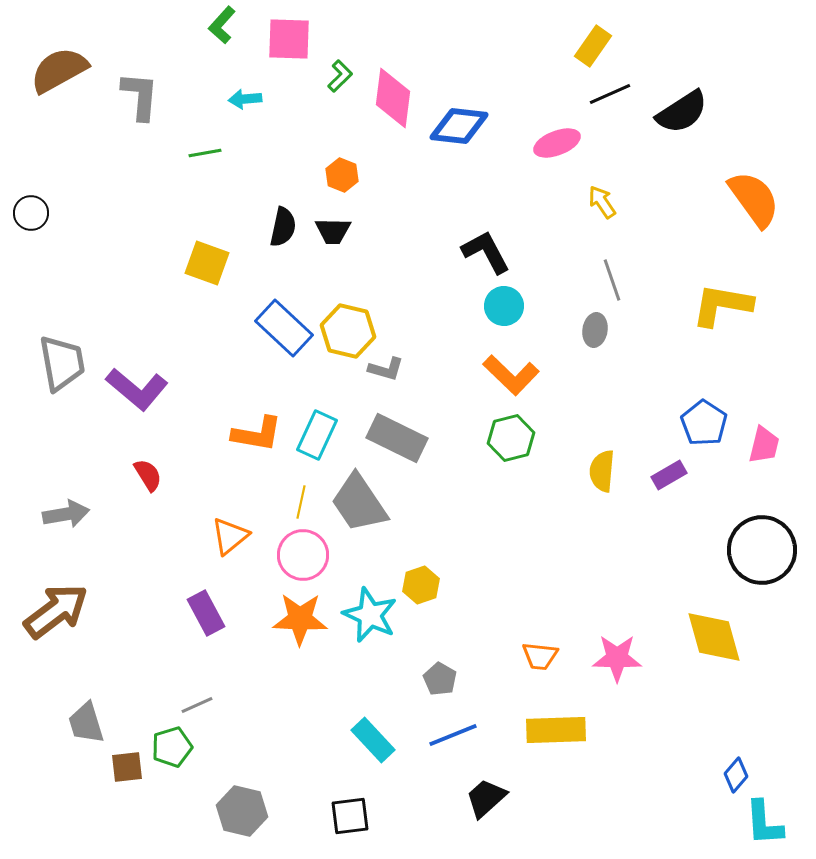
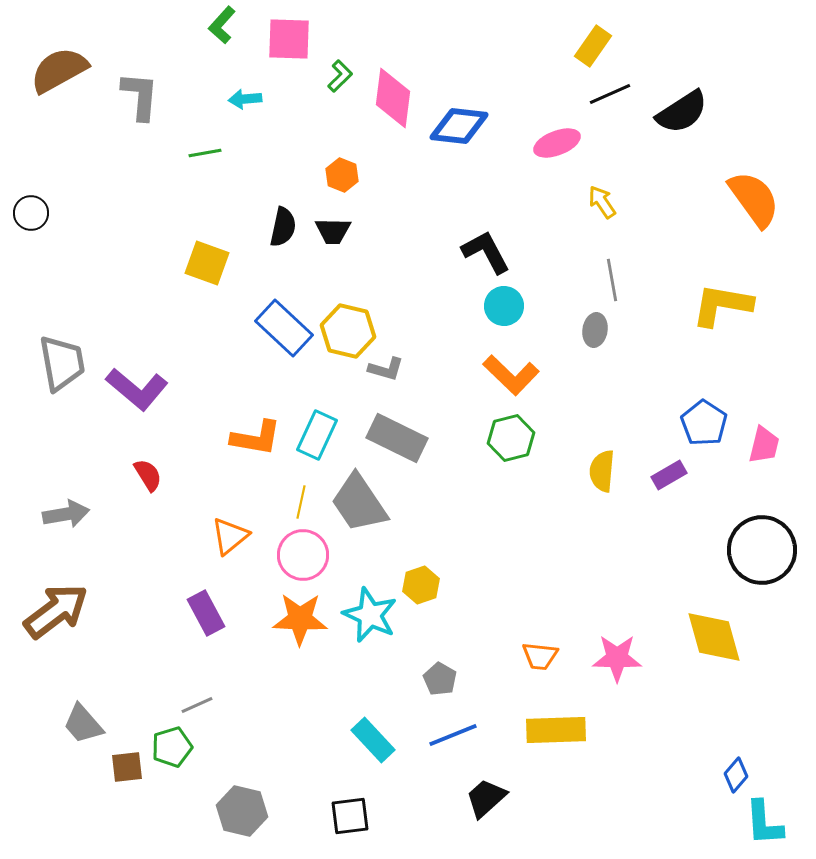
gray line at (612, 280): rotated 9 degrees clockwise
orange L-shape at (257, 434): moved 1 px left, 4 px down
gray trapezoid at (86, 723): moved 3 px left, 1 px down; rotated 24 degrees counterclockwise
